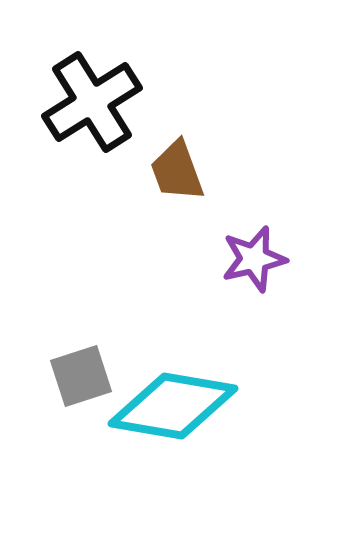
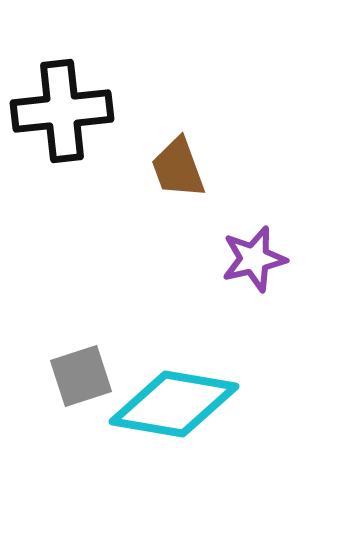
black cross: moved 30 px left, 9 px down; rotated 26 degrees clockwise
brown trapezoid: moved 1 px right, 3 px up
cyan diamond: moved 1 px right, 2 px up
